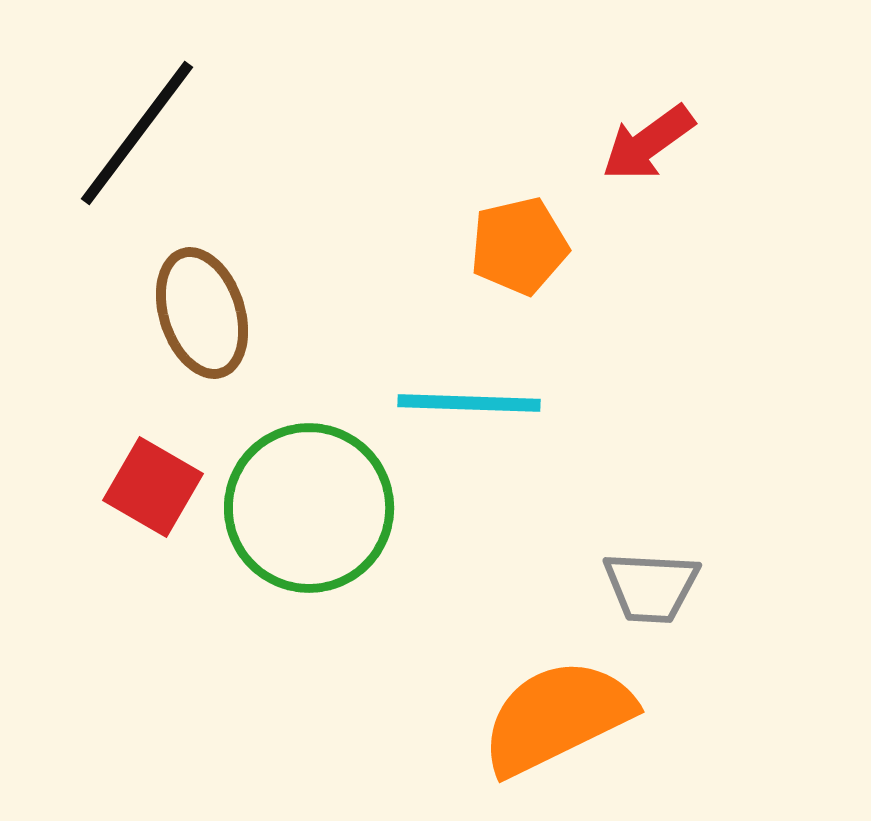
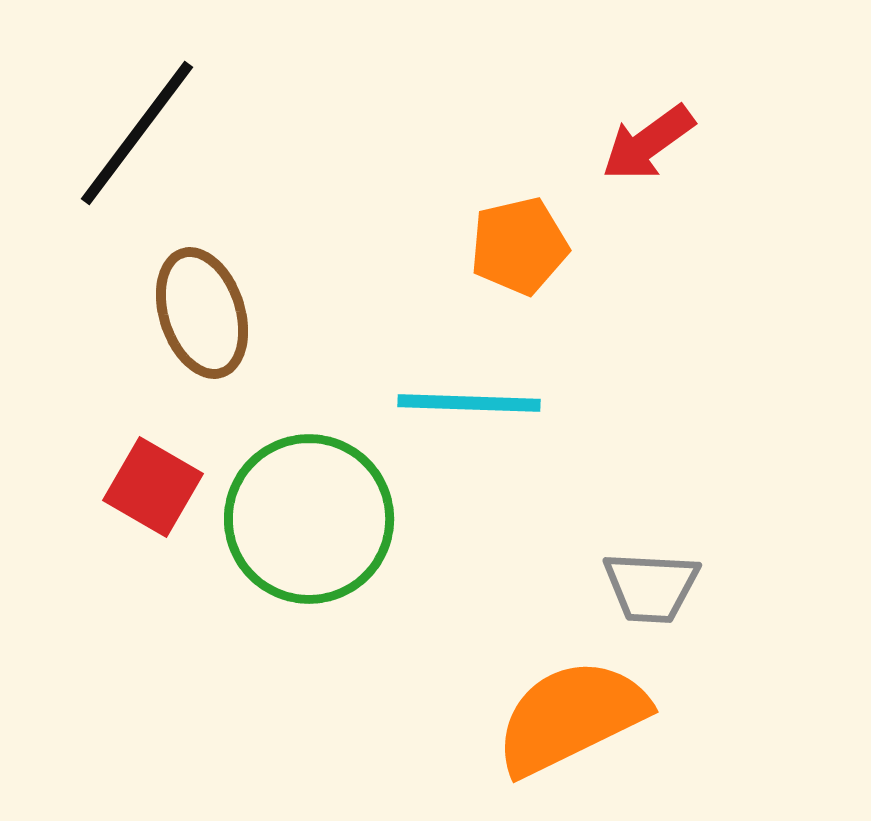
green circle: moved 11 px down
orange semicircle: moved 14 px right
